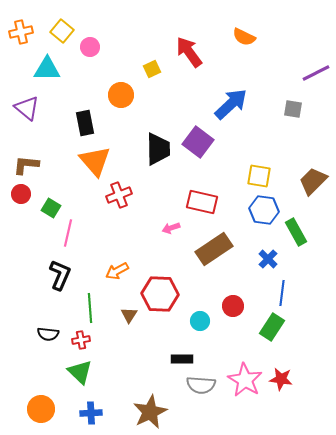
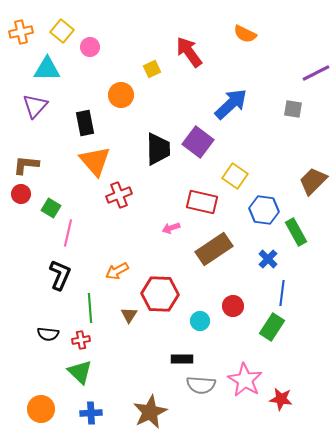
orange semicircle at (244, 37): moved 1 px right, 3 px up
purple triangle at (27, 108): moved 8 px right, 2 px up; rotated 32 degrees clockwise
yellow square at (259, 176): moved 24 px left; rotated 25 degrees clockwise
red star at (281, 379): moved 20 px down
